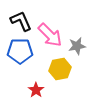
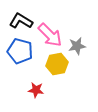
black L-shape: rotated 35 degrees counterclockwise
blue pentagon: rotated 15 degrees clockwise
yellow hexagon: moved 3 px left, 5 px up
red star: rotated 28 degrees counterclockwise
